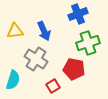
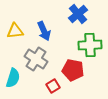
blue cross: rotated 18 degrees counterclockwise
green cross: moved 2 px right, 2 px down; rotated 15 degrees clockwise
red pentagon: moved 1 px left, 1 px down
cyan semicircle: moved 2 px up
